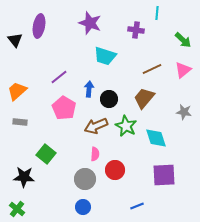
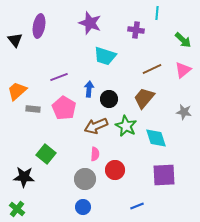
purple line: rotated 18 degrees clockwise
gray rectangle: moved 13 px right, 13 px up
